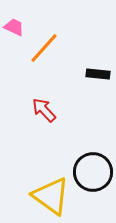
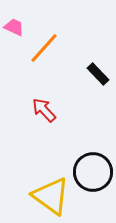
black rectangle: rotated 40 degrees clockwise
